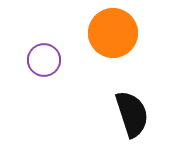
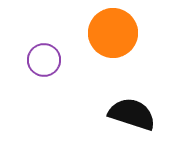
black semicircle: rotated 54 degrees counterclockwise
